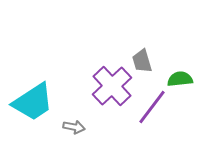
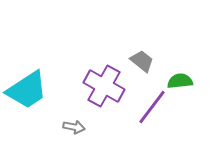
gray trapezoid: rotated 145 degrees clockwise
green semicircle: moved 2 px down
purple cross: moved 8 px left; rotated 18 degrees counterclockwise
cyan trapezoid: moved 6 px left, 12 px up
